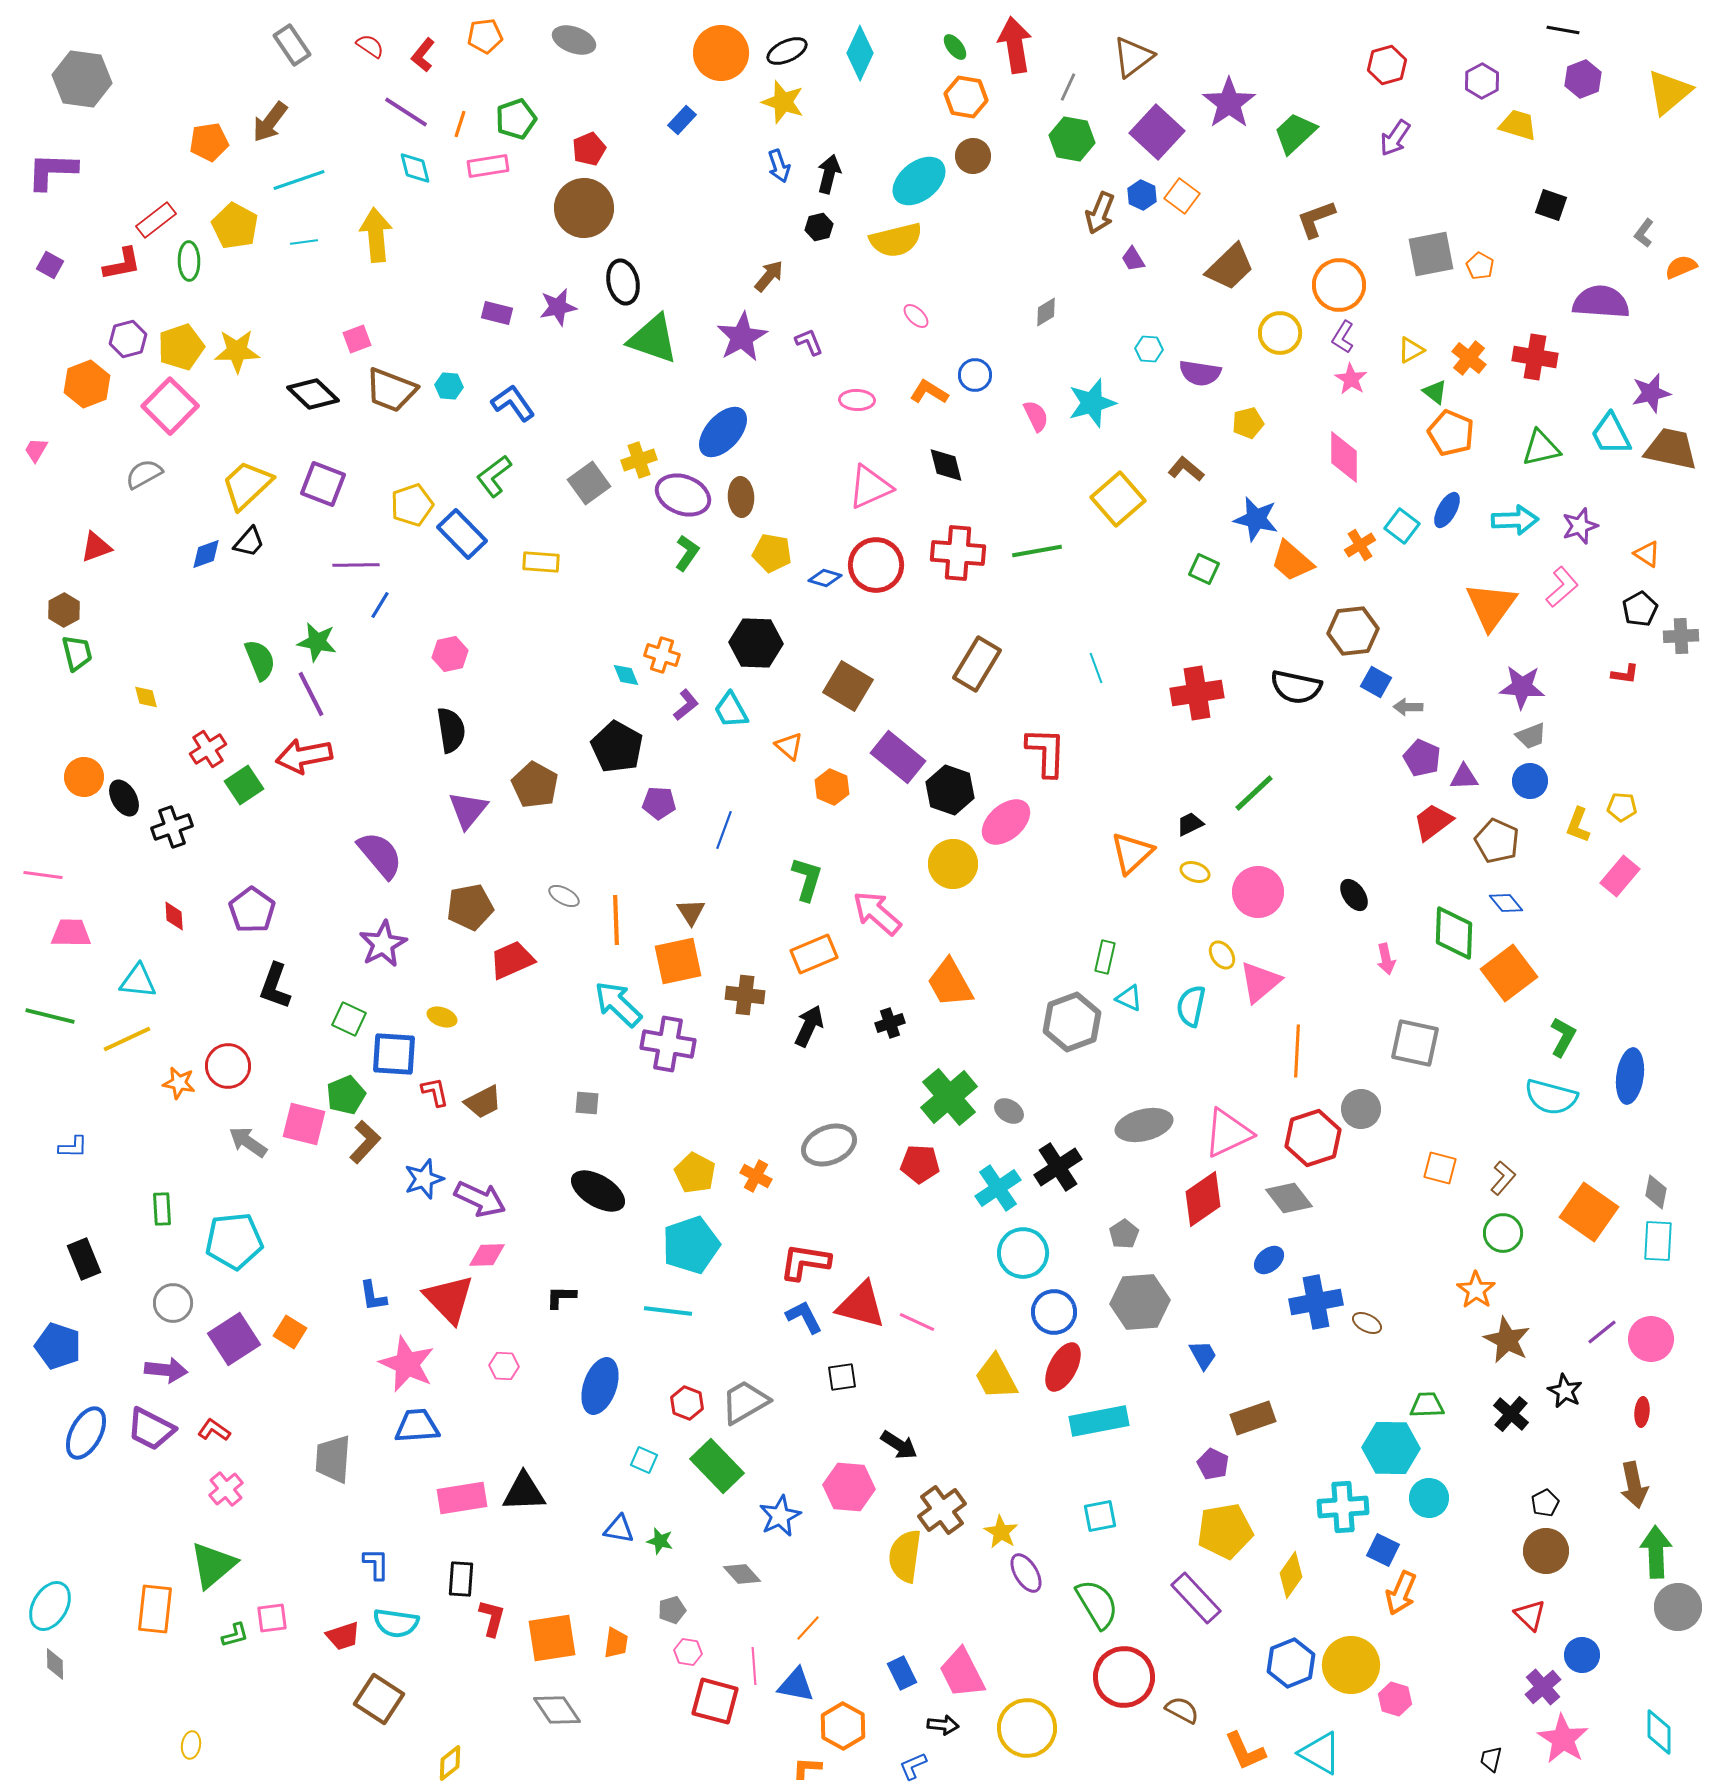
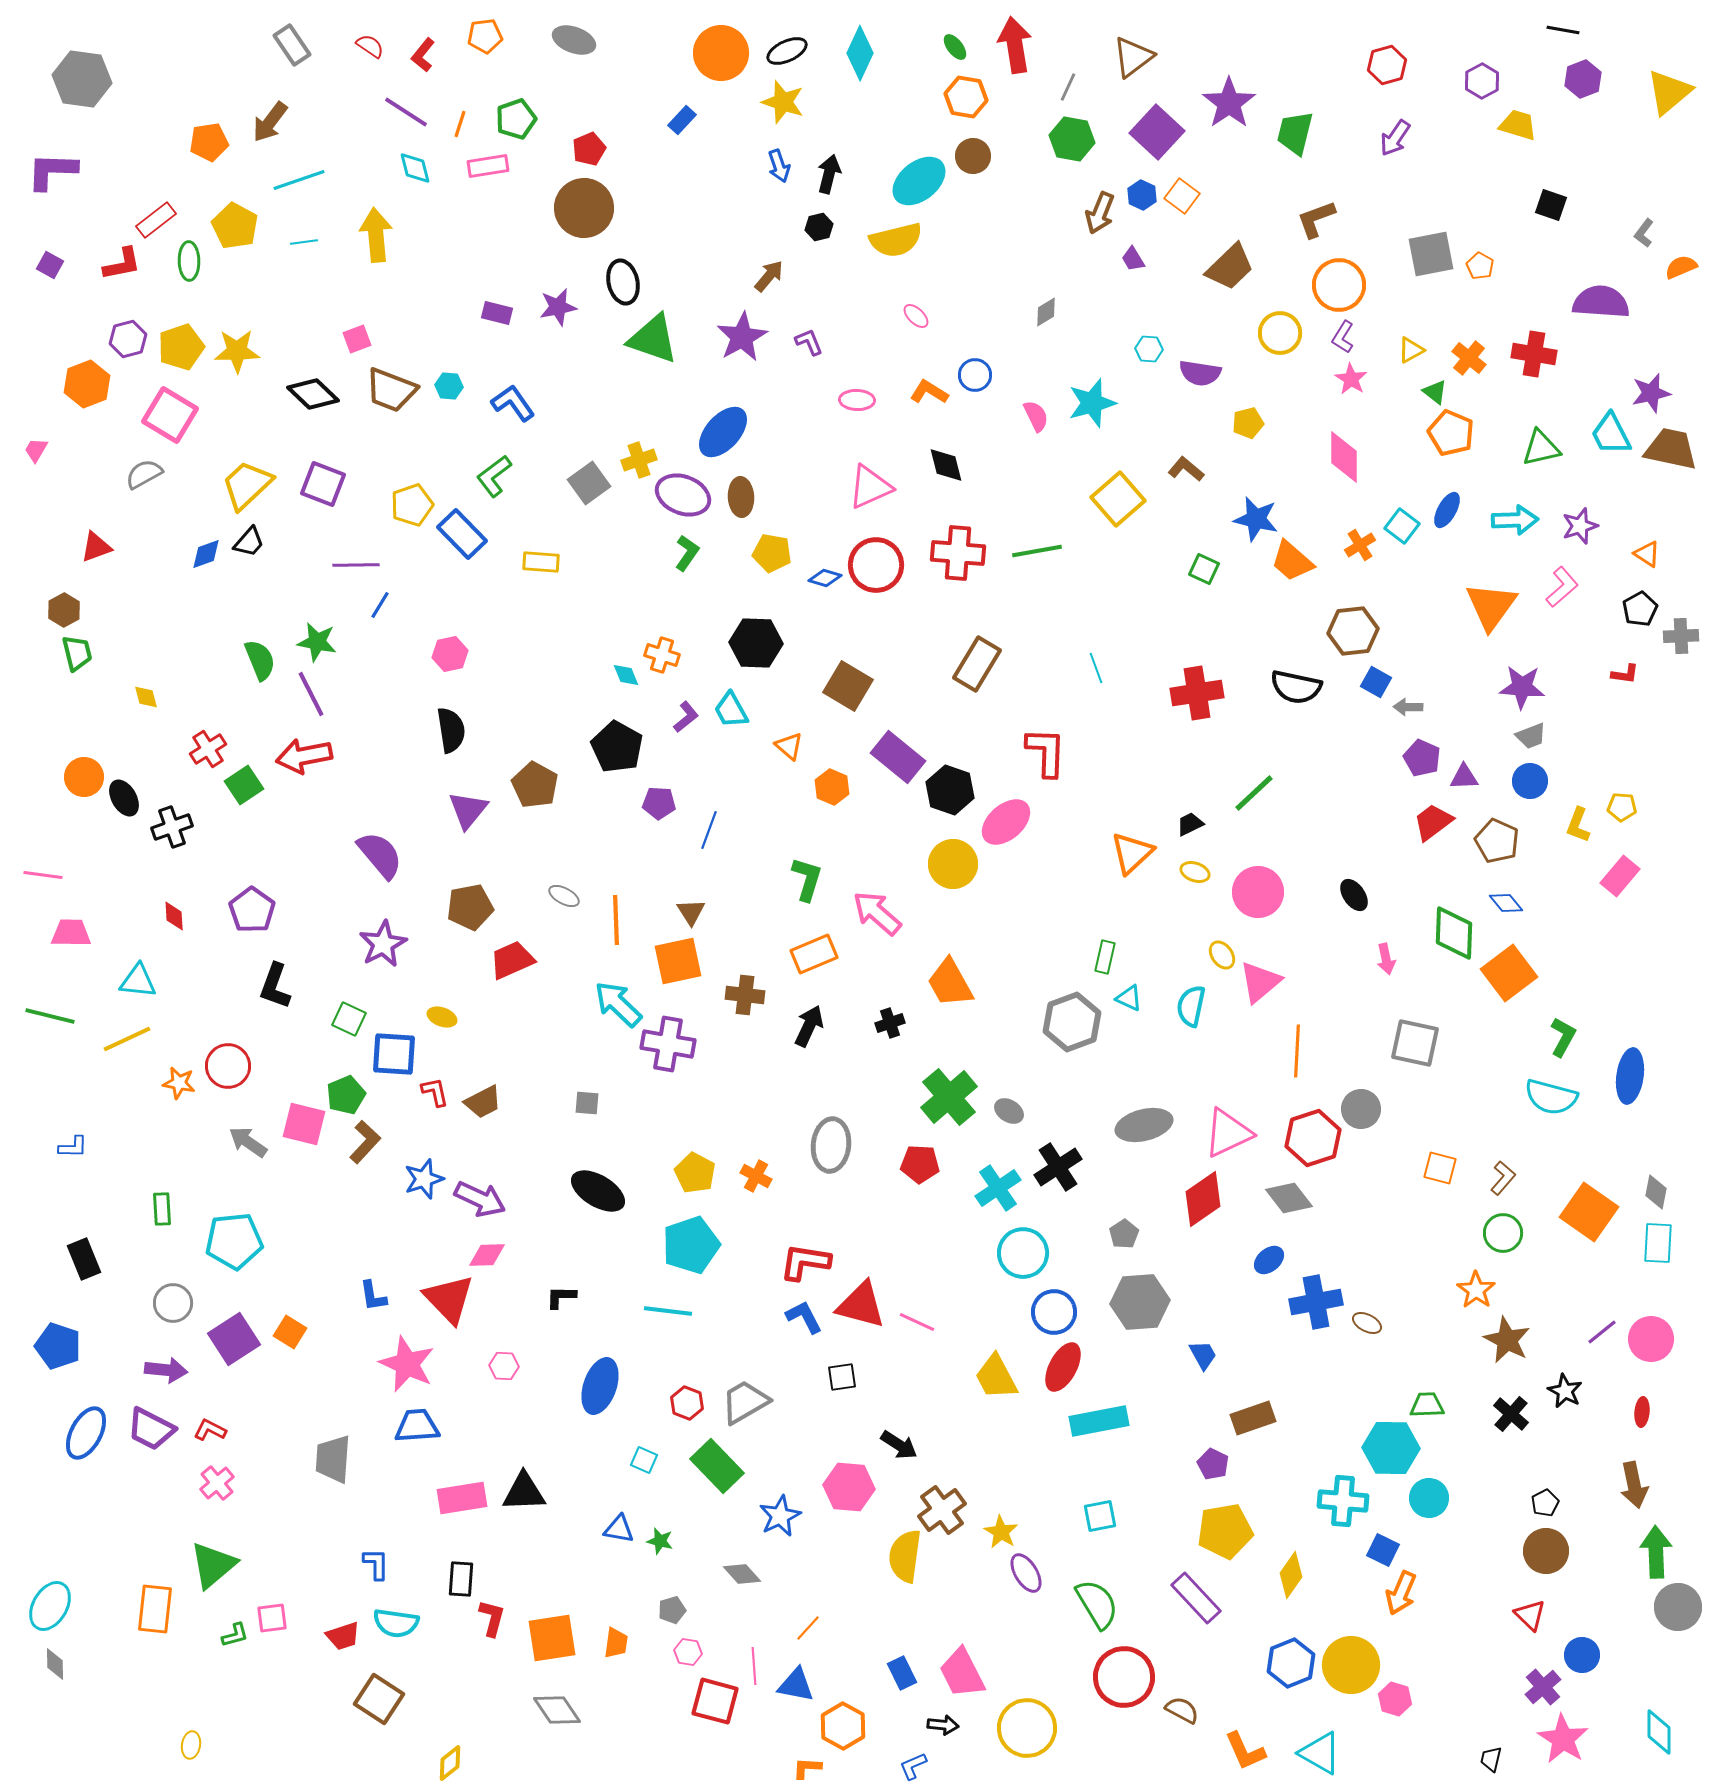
green trapezoid at (1295, 133): rotated 33 degrees counterclockwise
red cross at (1535, 357): moved 1 px left, 3 px up
pink square at (170, 406): moved 9 px down; rotated 14 degrees counterclockwise
purple L-shape at (686, 705): moved 12 px down
blue line at (724, 830): moved 15 px left
gray ellipse at (829, 1145): moved 2 px right; rotated 62 degrees counterclockwise
cyan rectangle at (1658, 1241): moved 2 px down
red L-shape at (214, 1430): moved 4 px left; rotated 8 degrees counterclockwise
pink cross at (226, 1489): moved 9 px left, 6 px up
cyan cross at (1343, 1507): moved 6 px up; rotated 9 degrees clockwise
